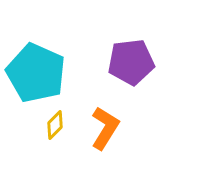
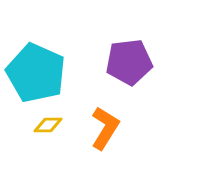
purple pentagon: moved 2 px left
yellow diamond: moved 7 px left; rotated 44 degrees clockwise
